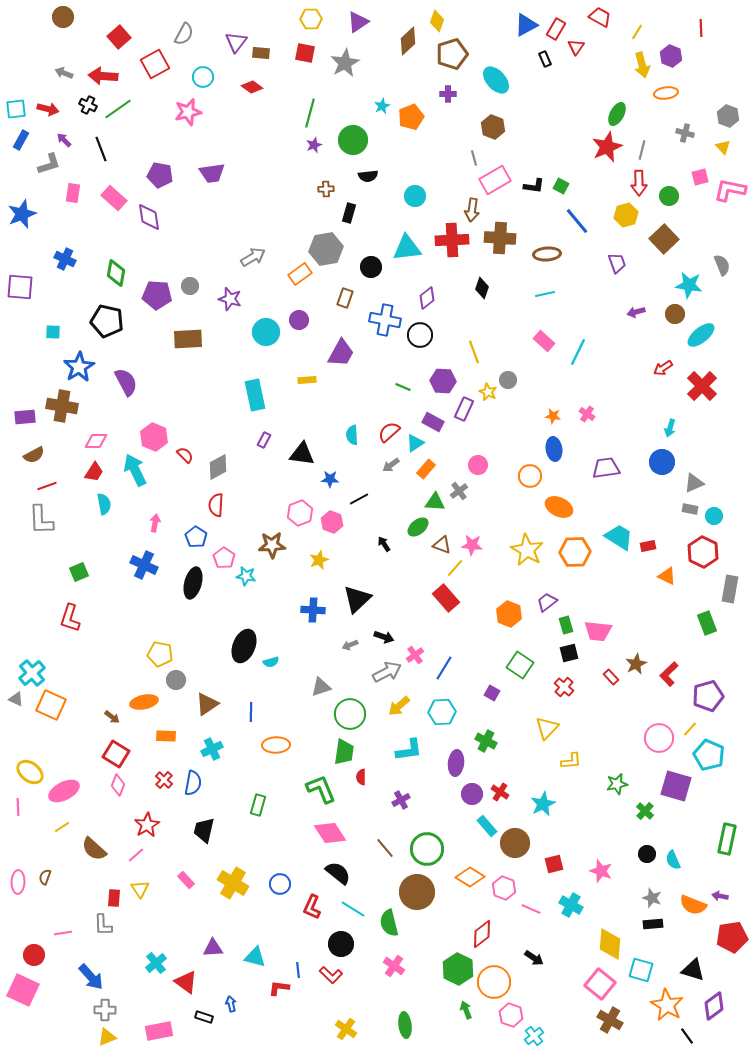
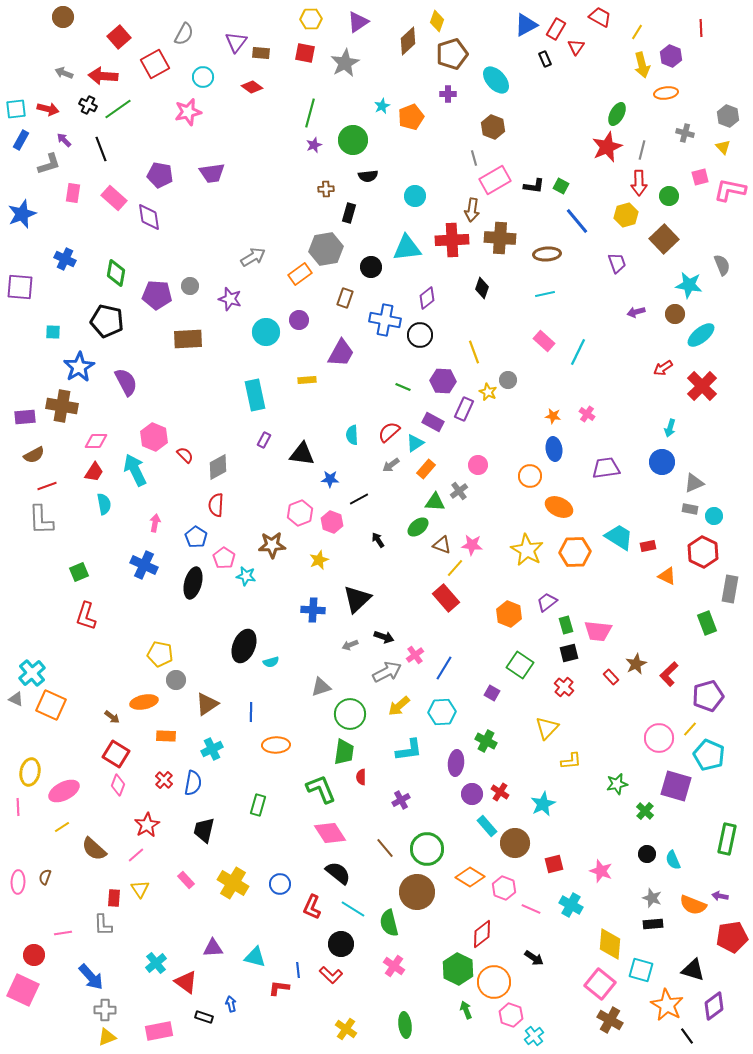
black arrow at (384, 544): moved 6 px left, 4 px up
red L-shape at (70, 618): moved 16 px right, 2 px up
yellow ellipse at (30, 772): rotated 64 degrees clockwise
